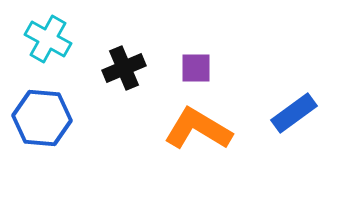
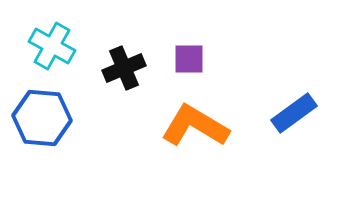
cyan cross: moved 4 px right, 7 px down
purple square: moved 7 px left, 9 px up
orange L-shape: moved 3 px left, 3 px up
